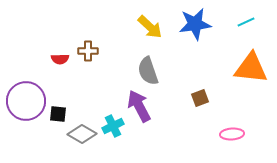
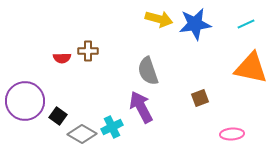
cyan line: moved 2 px down
yellow arrow: moved 9 px right, 8 px up; rotated 28 degrees counterclockwise
red semicircle: moved 2 px right, 1 px up
orange triangle: rotated 6 degrees clockwise
purple circle: moved 1 px left
purple arrow: moved 2 px right, 1 px down
black square: moved 2 px down; rotated 30 degrees clockwise
cyan cross: moved 1 px left, 1 px down
